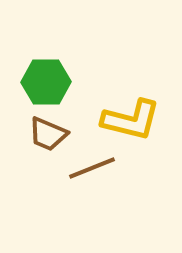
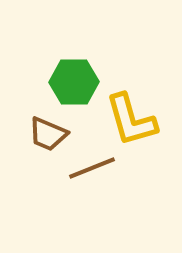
green hexagon: moved 28 px right
yellow L-shape: rotated 60 degrees clockwise
